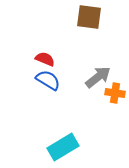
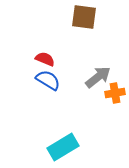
brown square: moved 5 px left
orange cross: rotated 18 degrees counterclockwise
